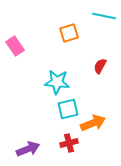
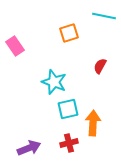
cyan star: moved 3 px left; rotated 15 degrees clockwise
orange arrow: rotated 65 degrees counterclockwise
purple arrow: moved 1 px right, 1 px up
